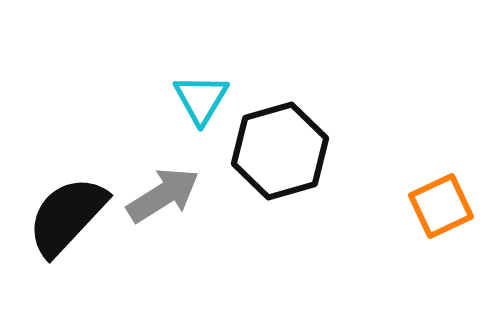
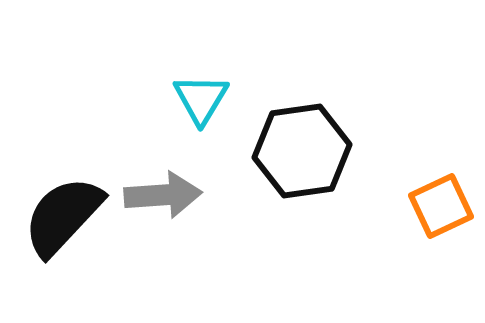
black hexagon: moved 22 px right; rotated 8 degrees clockwise
gray arrow: rotated 28 degrees clockwise
black semicircle: moved 4 px left
